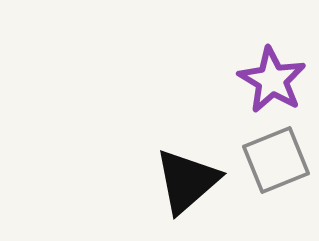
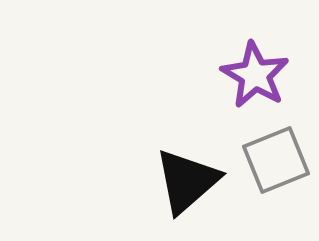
purple star: moved 17 px left, 5 px up
